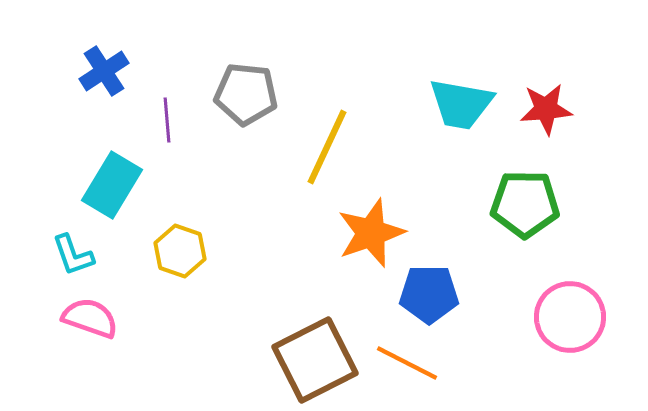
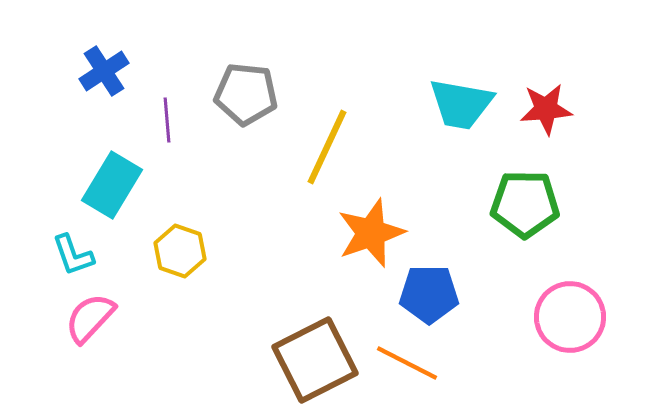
pink semicircle: rotated 66 degrees counterclockwise
